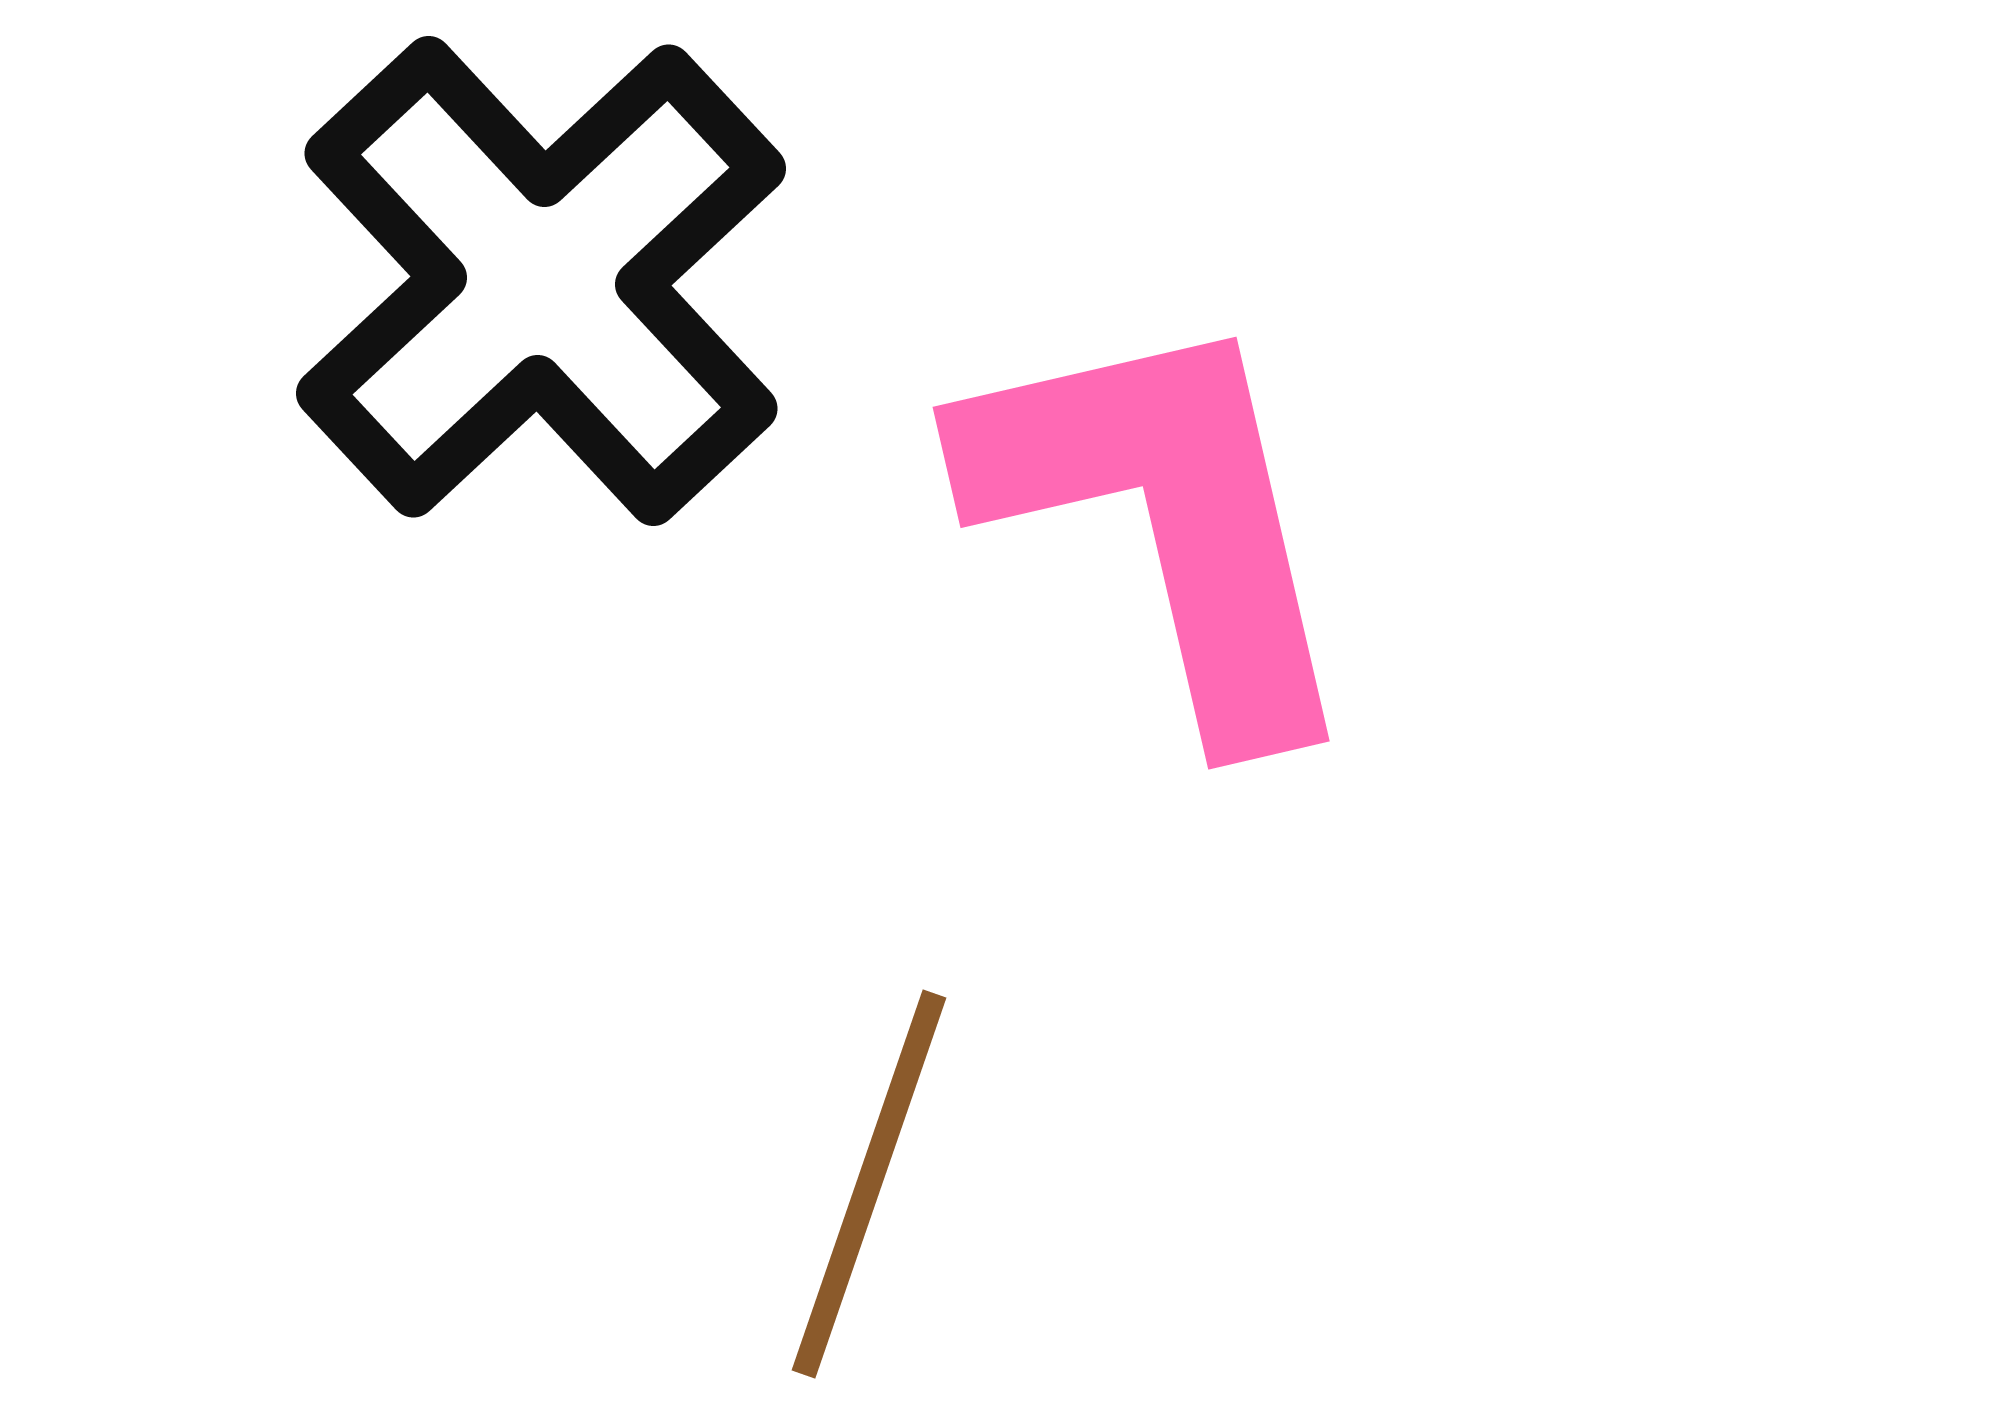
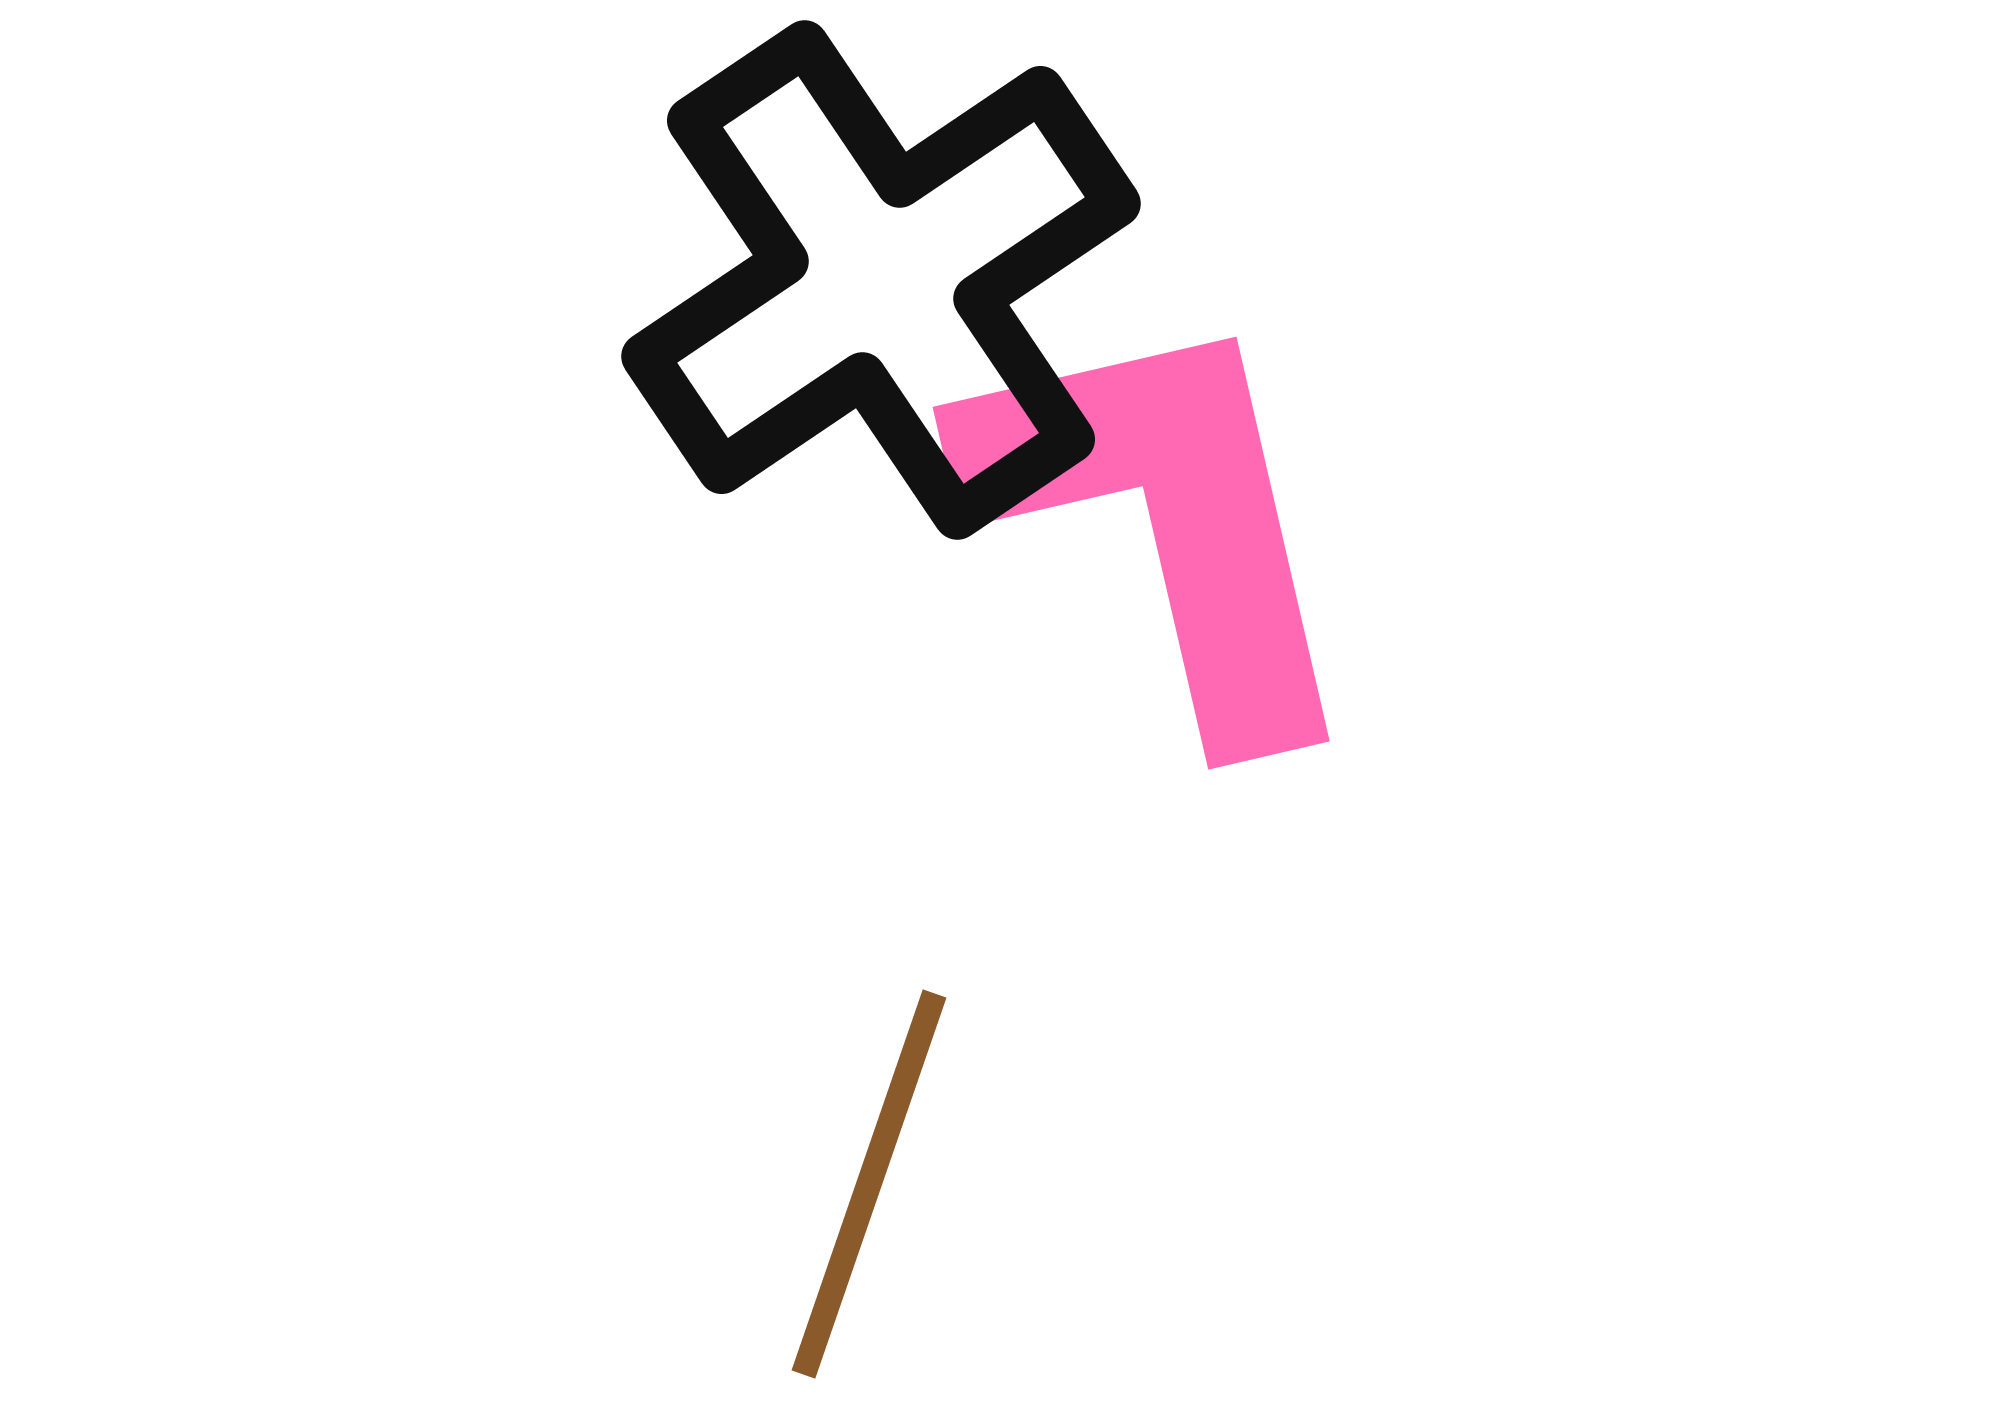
black cross: moved 340 px right, 1 px up; rotated 9 degrees clockwise
